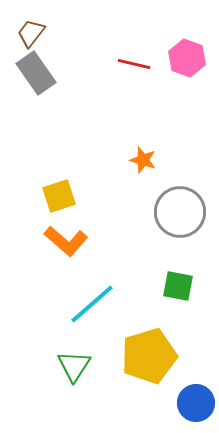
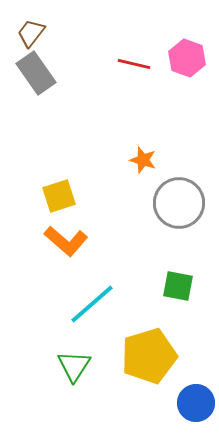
gray circle: moved 1 px left, 9 px up
